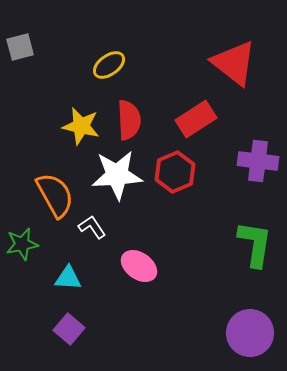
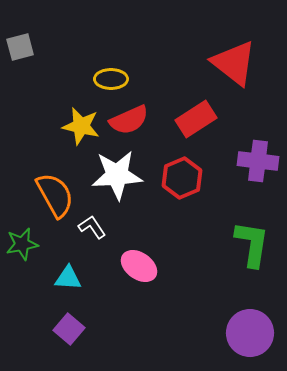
yellow ellipse: moved 2 px right, 14 px down; rotated 36 degrees clockwise
red semicircle: rotated 69 degrees clockwise
red hexagon: moved 7 px right, 6 px down
green L-shape: moved 3 px left
